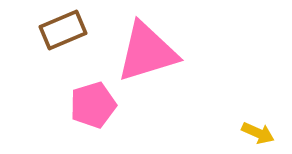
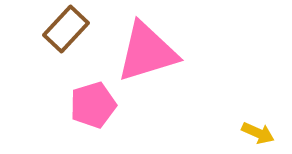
brown rectangle: moved 3 px right, 1 px up; rotated 24 degrees counterclockwise
